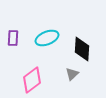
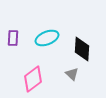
gray triangle: rotated 32 degrees counterclockwise
pink diamond: moved 1 px right, 1 px up
